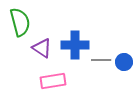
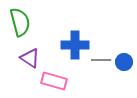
purple triangle: moved 12 px left, 10 px down
pink rectangle: moved 1 px right; rotated 25 degrees clockwise
